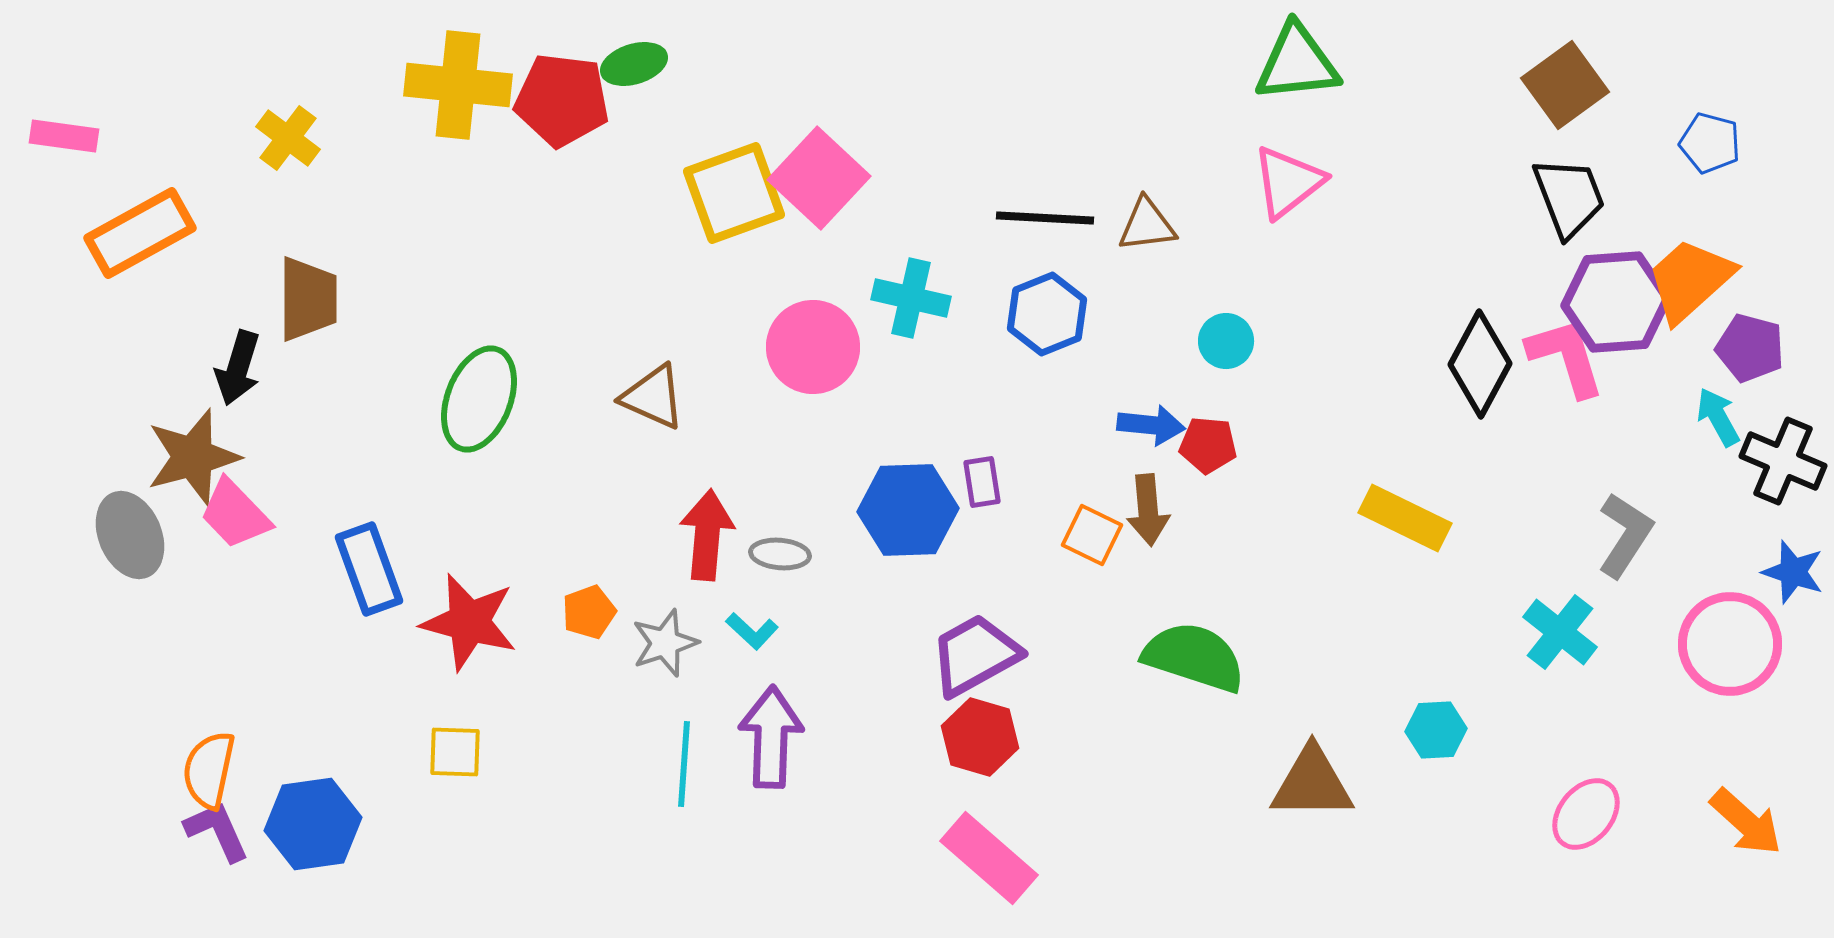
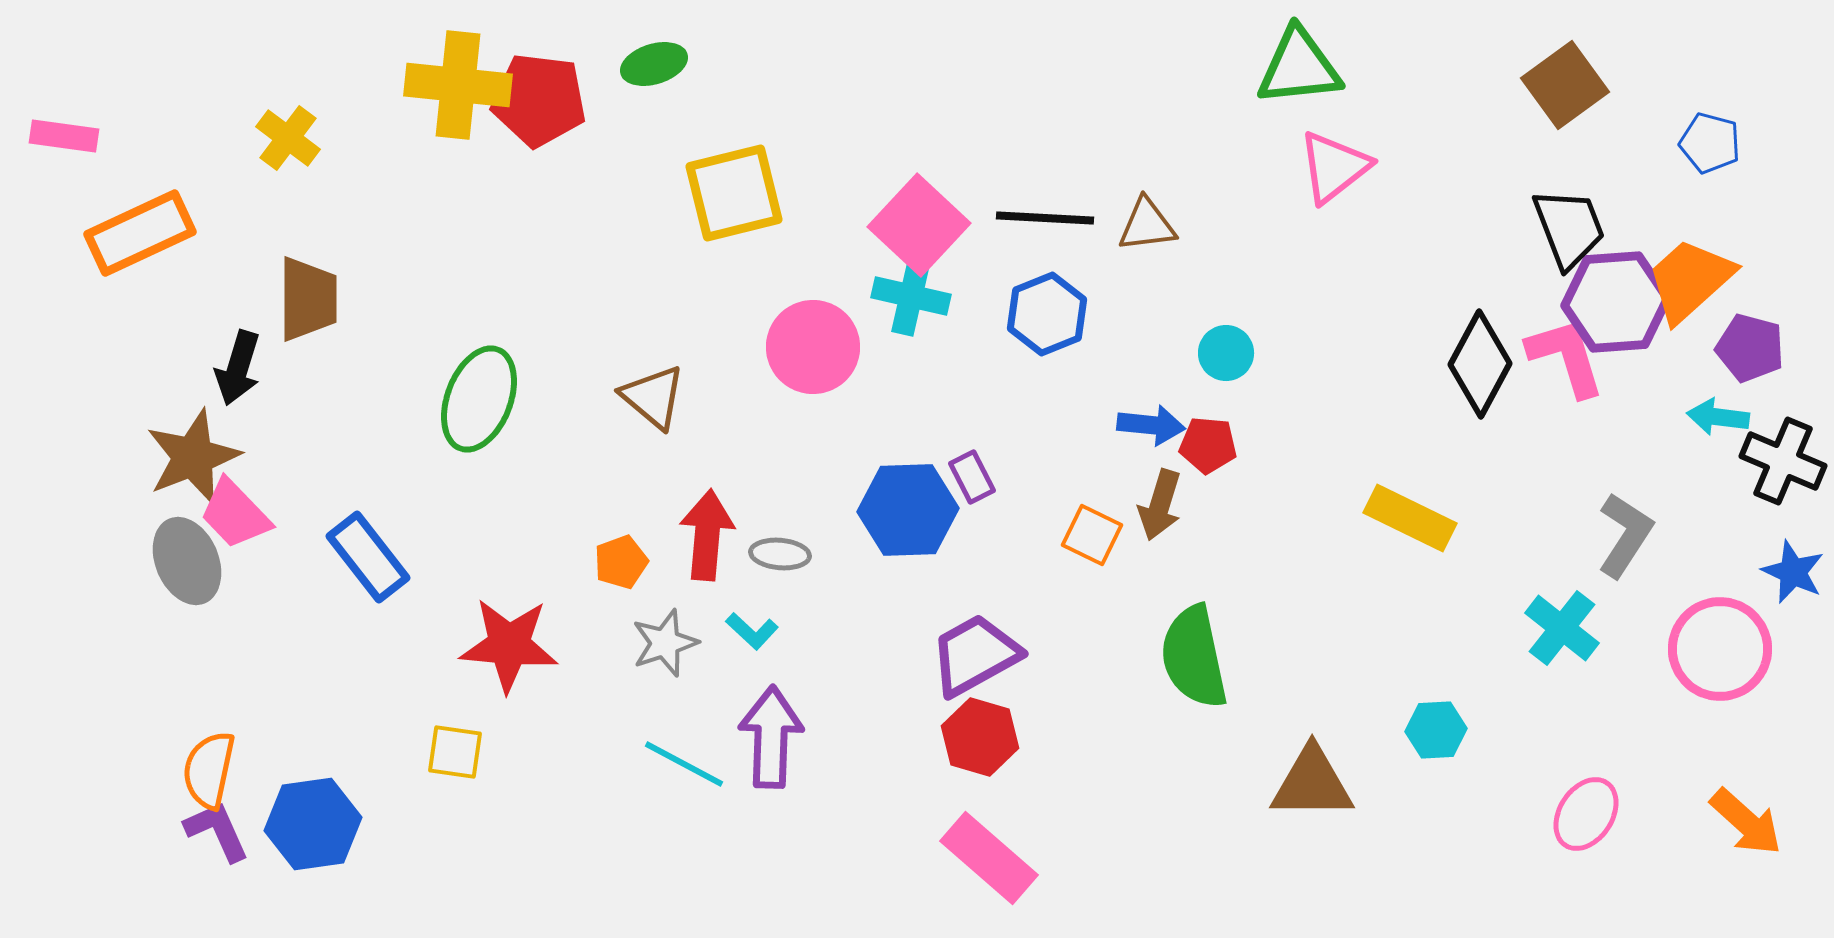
green triangle at (1297, 63): moved 2 px right, 4 px down
green ellipse at (634, 64): moved 20 px right
red pentagon at (562, 100): moved 23 px left
pink square at (819, 178): moved 100 px right, 47 px down
pink triangle at (1288, 182): moved 46 px right, 15 px up
yellow square at (734, 193): rotated 6 degrees clockwise
black trapezoid at (1569, 197): moved 31 px down
orange rectangle at (140, 233): rotated 4 degrees clockwise
cyan cross at (911, 298): moved 2 px up
cyan circle at (1226, 341): moved 12 px down
brown triangle at (653, 397): rotated 16 degrees clockwise
cyan arrow at (1718, 417): rotated 54 degrees counterclockwise
brown star at (193, 457): rotated 6 degrees counterclockwise
purple rectangle at (982, 482): moved 10 px left, 5 px up; rotated 18 degrees counterclockwise
brown arrow at (1148, 510): moved 12 px right, 5 px up; rotated 22 degrees clockwise
yellow rectangle at (1405, 518): moved 5 px right
gray ellipse at (130, 535): moved 57 px right, 26 px down
blue rectangle at (369, 569): moved 1 px left, 12 px up; rotated 18 degrees counterclockwise
blue star at (1793, 572): rotated 6 degrees clockwise
orange pentagon at (589, 612): moved 32 px right, 50 px up
red star at (469, 622): moved 40 px right, 23 px down; rotated 10 degrees counterclockwise
cyan cross at (1560, 632): moved 2 px right, 4 px up
pink circle at (1730, 644): moved 10 px left, 5 px down
green semicircle at (1194, 657): rotated 120 degrees counterclockwise
yellow square at (455, 752): rotated 6 degrees clockwise
cyan line at (684, 764): rotated 66 degrees counterclockwise
pink ellipse at (1586, 814): rotated 6 degrees counterclockwise
